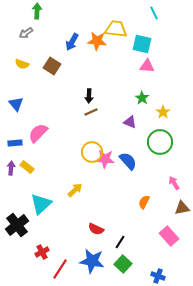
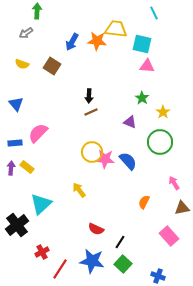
yellow arrow: moved 4 px right; rotated 84 degrees counterclockwise
